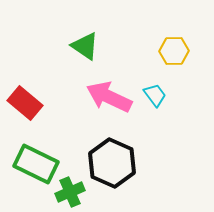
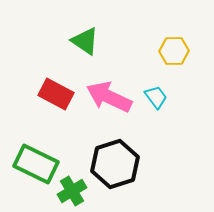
green triangle: moved 5 px up
cyan trapezoid: moved 1 px right, 2 px down
red rectangle: moved 31 px right, 9 px up; rotated 12 degrees counterclockwise
black hexagon: moved 3 px right, 1 px down; rotated 18 degrees clockwise
green cross: moved 2 px right, 1 px up; rotated 8 degrees counterclockwise
